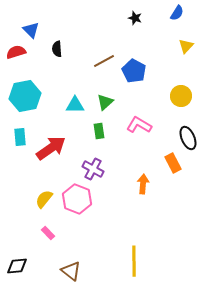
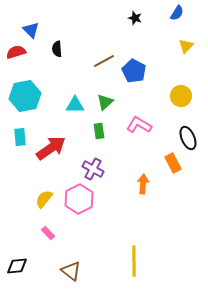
pink hexagon: moved 2 px right; rotated 12 degrees clockwise
